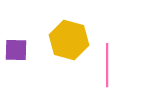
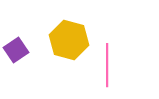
purple square: rotated 35 degrees counterclockwise
